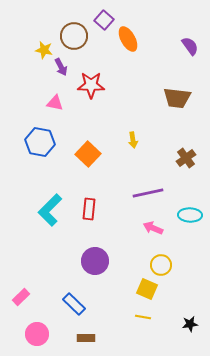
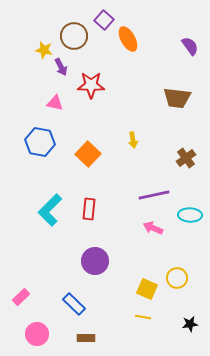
purple line: moved 6 px right, 2 px down
yellow circle: moved 16 px right, 13 px down
